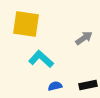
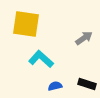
black rectangle: moved 1 px left, 1 px up; rotated 30 degrees clockwise
